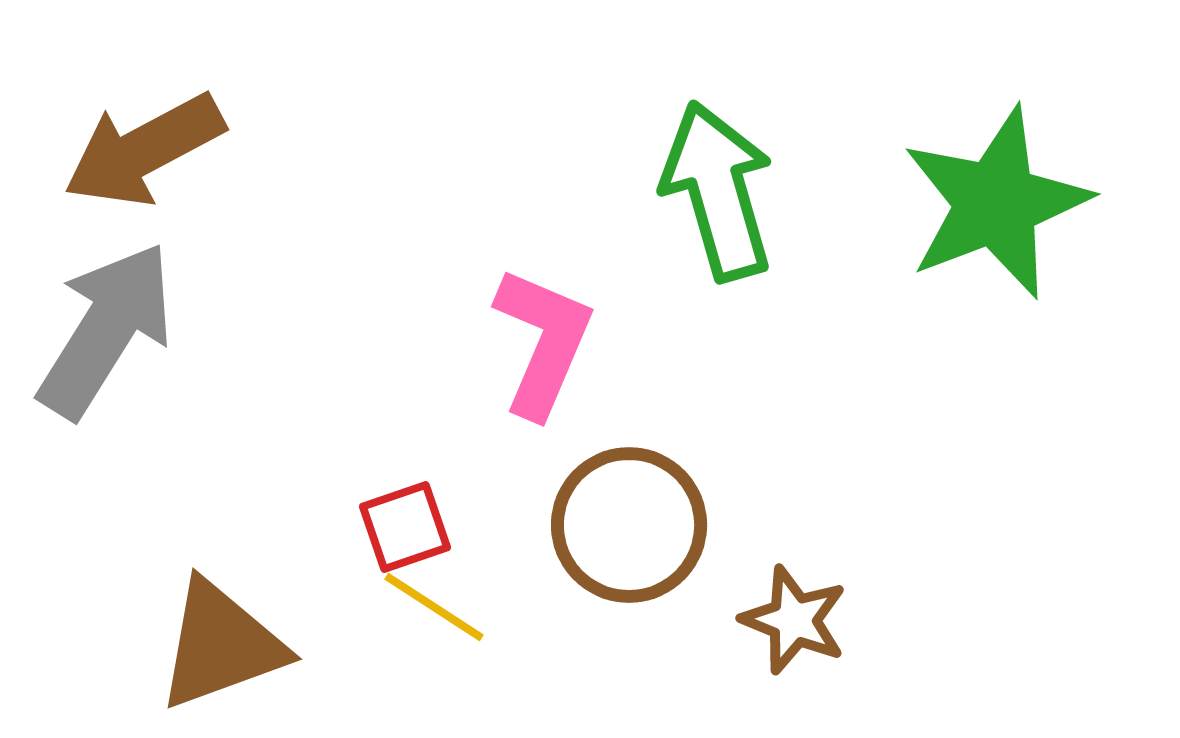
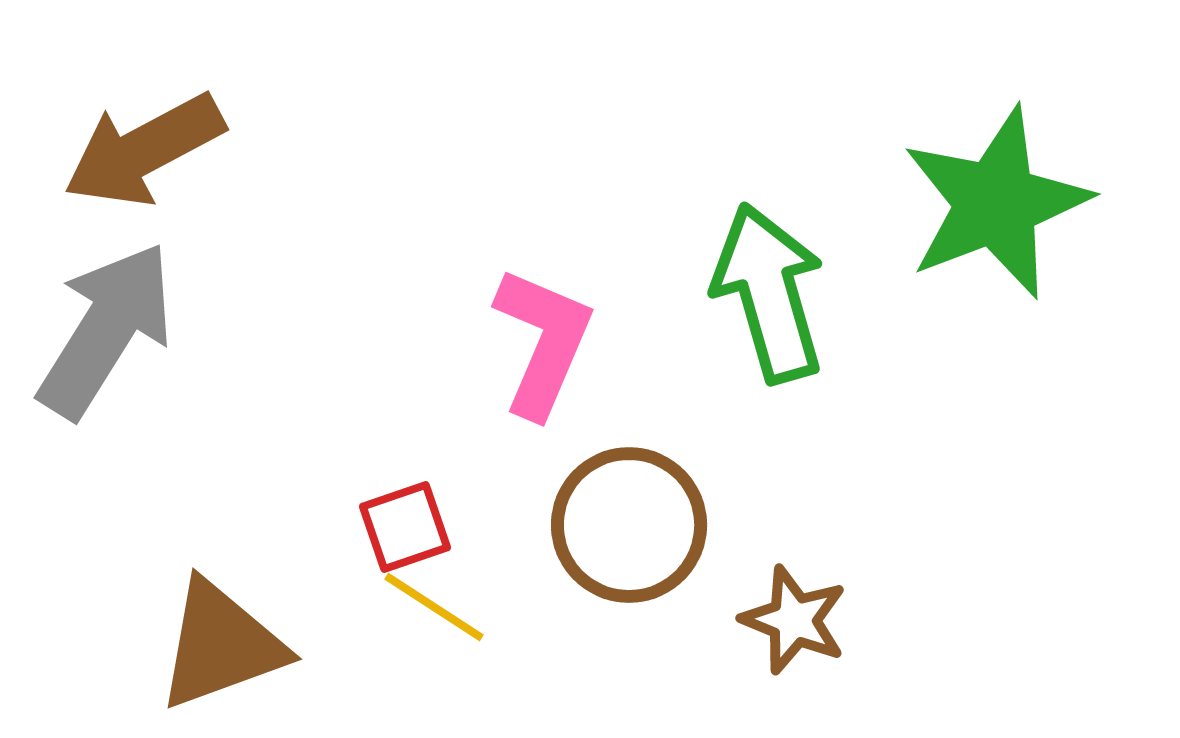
green arrow: moved 51 px right, 102 px down
